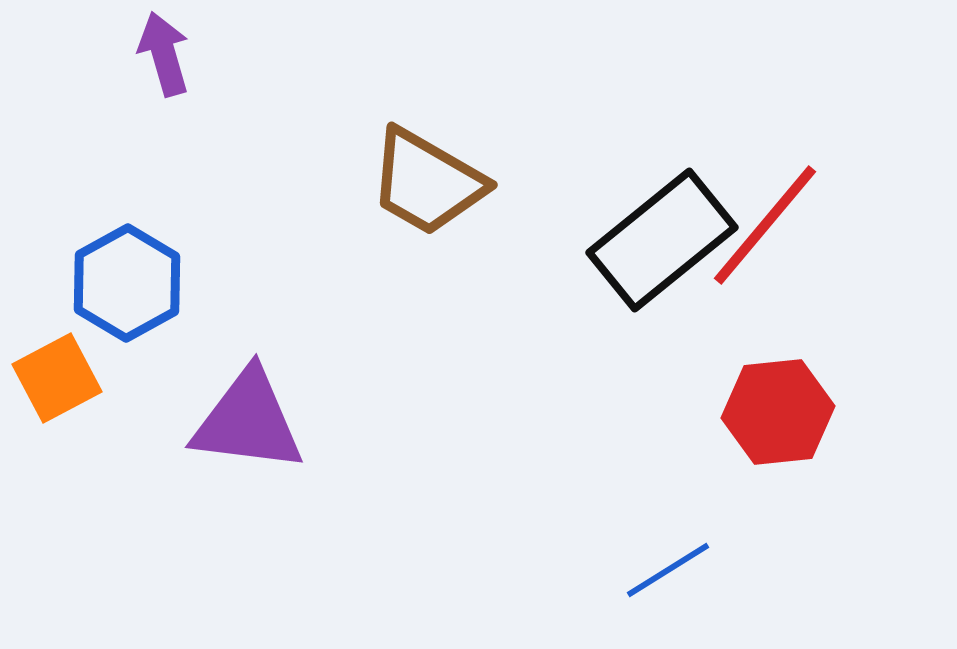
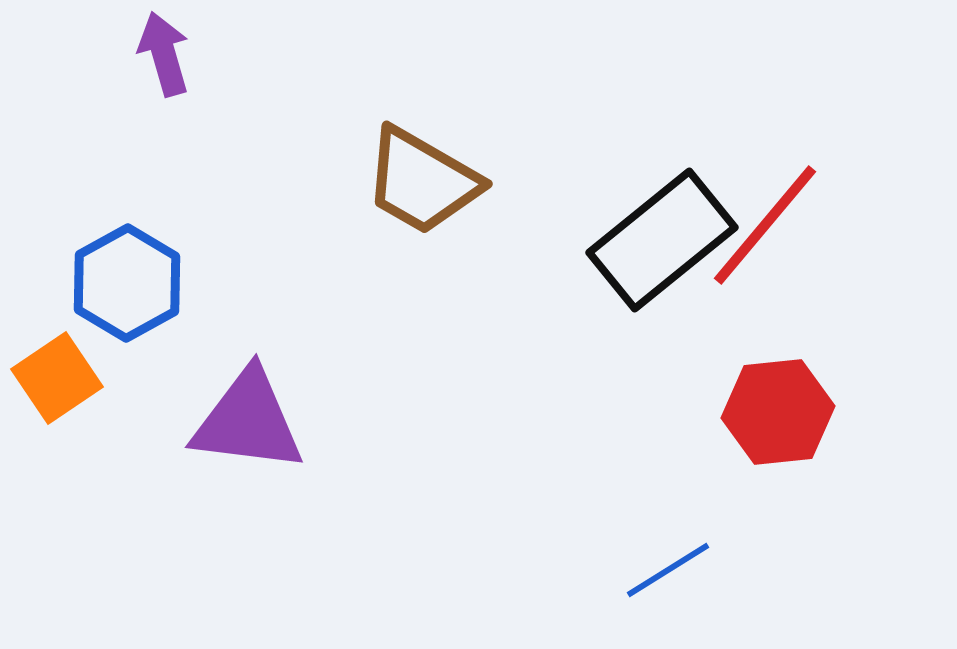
brown trapezoid: moved 5 px left, 1 px up
orange square: rotated 6 degrees counterclockwise
